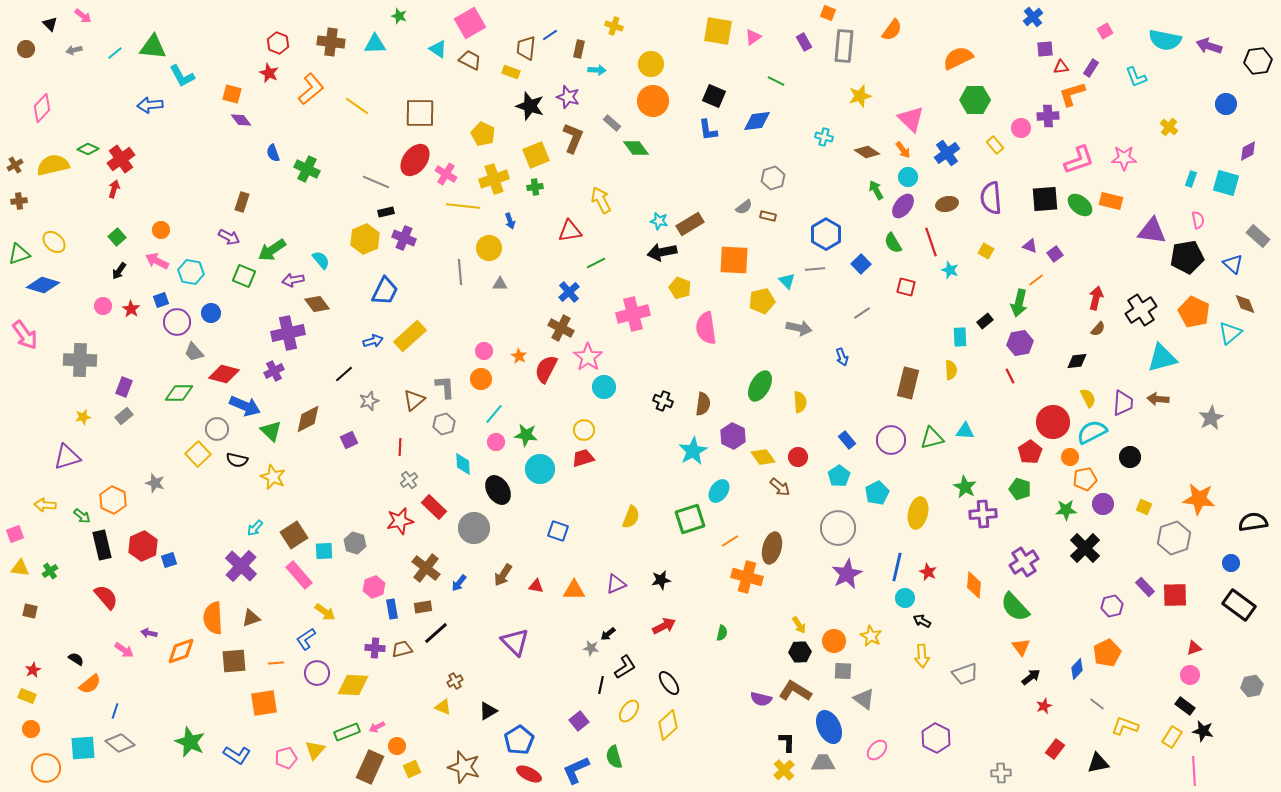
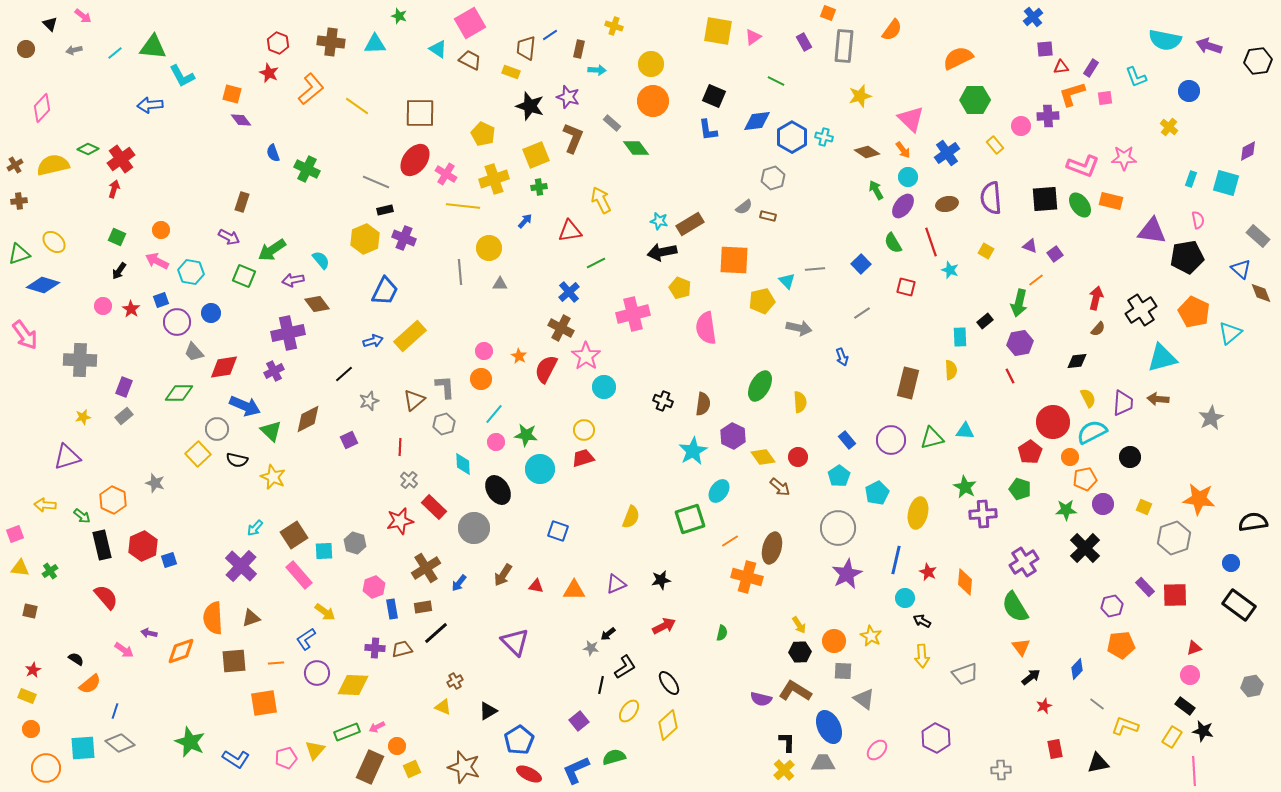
pink square at (1105, 31): moved 67 px down; rotated 21 degrees clockwise
blue circle at (1226, 104): moved 37 px left, 13 px up
pink circle at (1021, 128): moved 2 px up
pink L-shape at (1079, 160): moved 4 px right, 6 px down; rotated 40 degrees clockwise
green cross at (535, 187): moved 4 px right
green ellipse at (1080, 205): rotated 15 degrees clockwise
black rectangle at (386, 212): moved 1 px left, 2 px up
blue arrow at (510, 221): moved 15 px right; rotated 119 degrees counterclockwise
blue hexagon at (826, 234): moved 34 px left, 97 px up
green square at (117, 237): rotated 24 degrees counterclockwise
blue triangle at (1233, 264): moved 8 px right, 5 px down
brown diamond at (1245, 304): moved 16 px right, 11 px up
pink star at (588, 357): moved 2 px left, 1 px up
red diamond at (224, 374): moved 7 px up; rotated 24 degrees counterclockwise
gray cross at (409, 480): rotated 12 degrees counterclockwise
blue line at (897, 567): moved 1 px left, 7 px up
brown cross at (426, 568): rotated 20 degrees clockwise
orange diamond at (974, 585): moved 9 px left, 3 px up
green semicircle at (1015, 607): rotated 12 degrees clockwise
orange pentagon at (1107, 653): moved 14 px right, 8 px up; rotated 20 degrees clockwise
red rectangle at (1055, 749): rotated 48 degrees counterclockwise
blue L-shape at (237, 755): moved 1 px left, 4 px down
green semicircle at (614, 757): rotated 90 degrees clockwise
gray cross at (1001, 773): moved 3 px up
